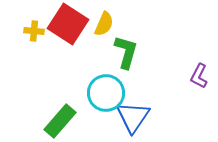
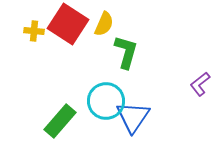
purple L-shape: moved 1 px right, 8 px down; rotated 25 degrees clockwise
cyan circle: moved 8 px down
